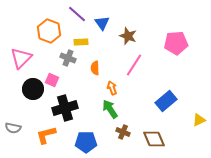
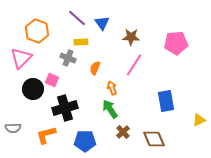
purple line: moved 4 px down
orange hexagon: moved 12 px left
brown star: moved 3 px right, 1 px down; rotated 18 degrees counterclockwise
orange semicircle: rotated 24 degrees clockwise
blue rectangle: rotated 60 degrees counterclockwise
gray semicircle: rotated 14 degrees counterclockwise
brown cross: rotated 24 degrees clockwise
blue pentagon: moved 1 px left, 1 px up
